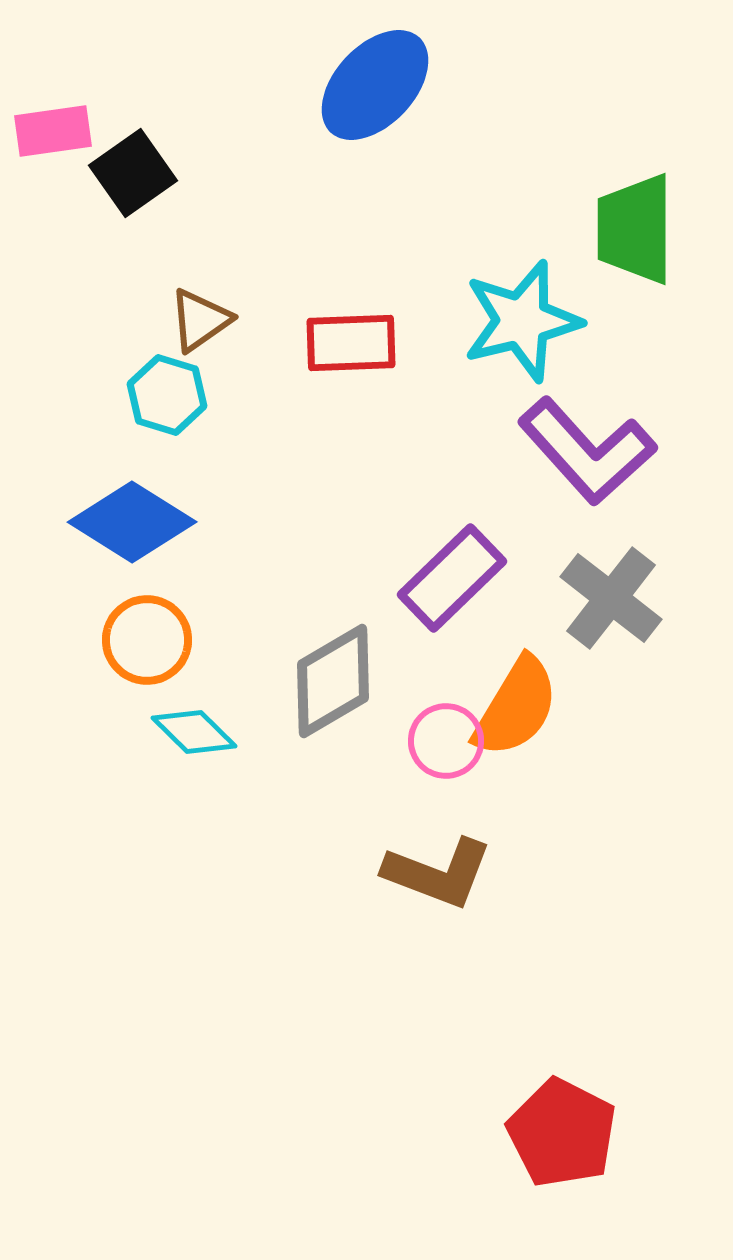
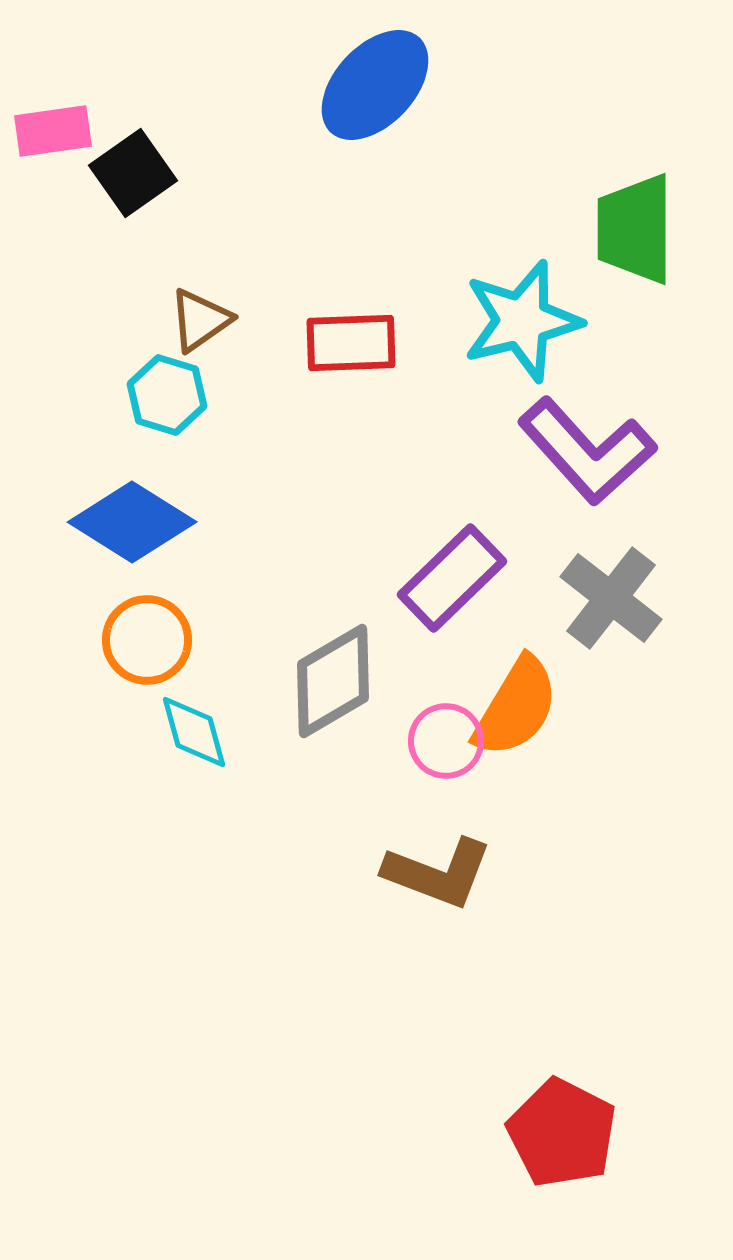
cyan diamond: rotated 30 degrees clockwise
